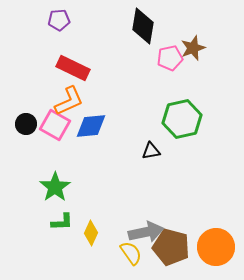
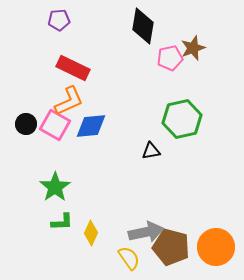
yellow semicircle: moved 2 px left, 5 px down
